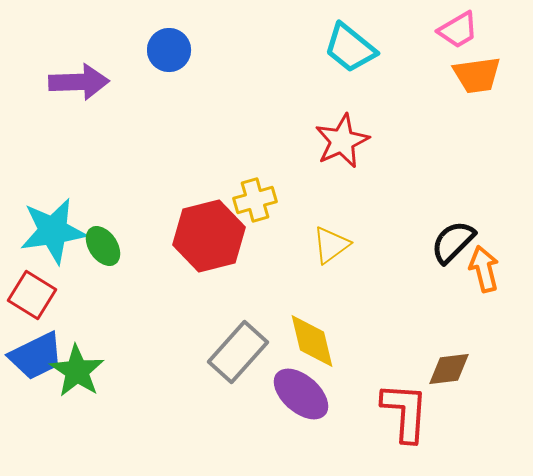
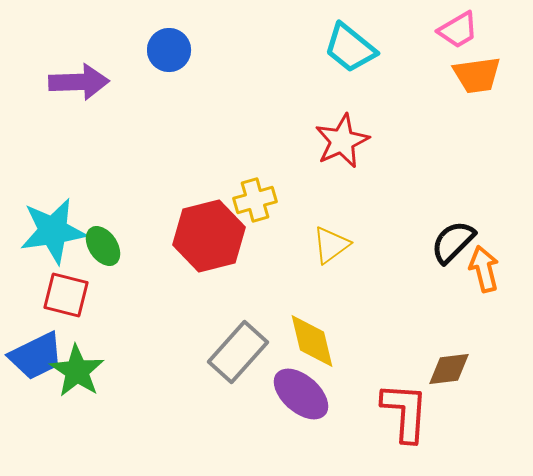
red square: moved 34 px right; rotated 18 degrees counterclockwise
